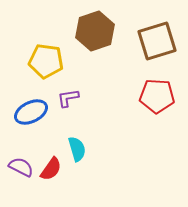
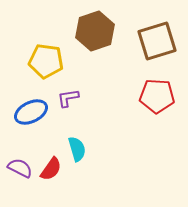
purple semicircle: moved 1 px left, 1 px down
